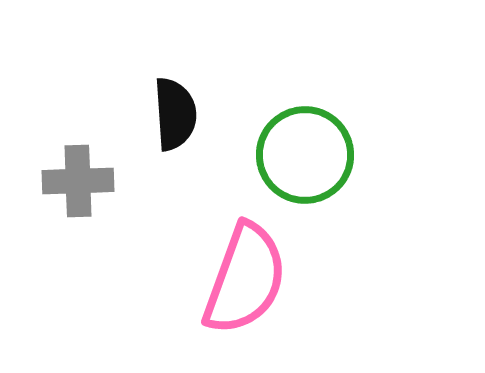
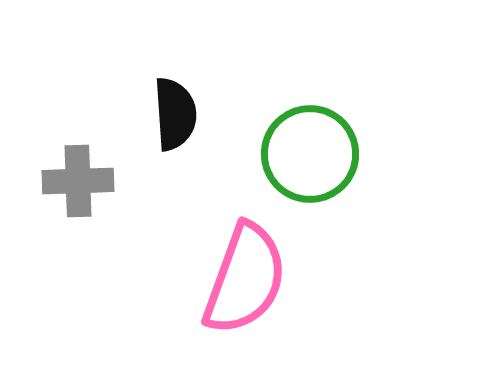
green circle: moved 5 px right, 1 px up
